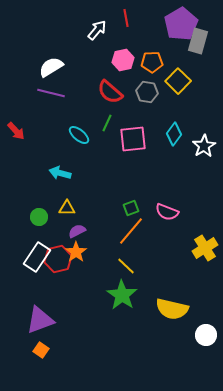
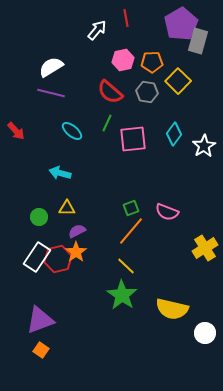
cyan ellipse: moved 7 px left, 4 px up
white circle: moved 1 px left, 2 px up
